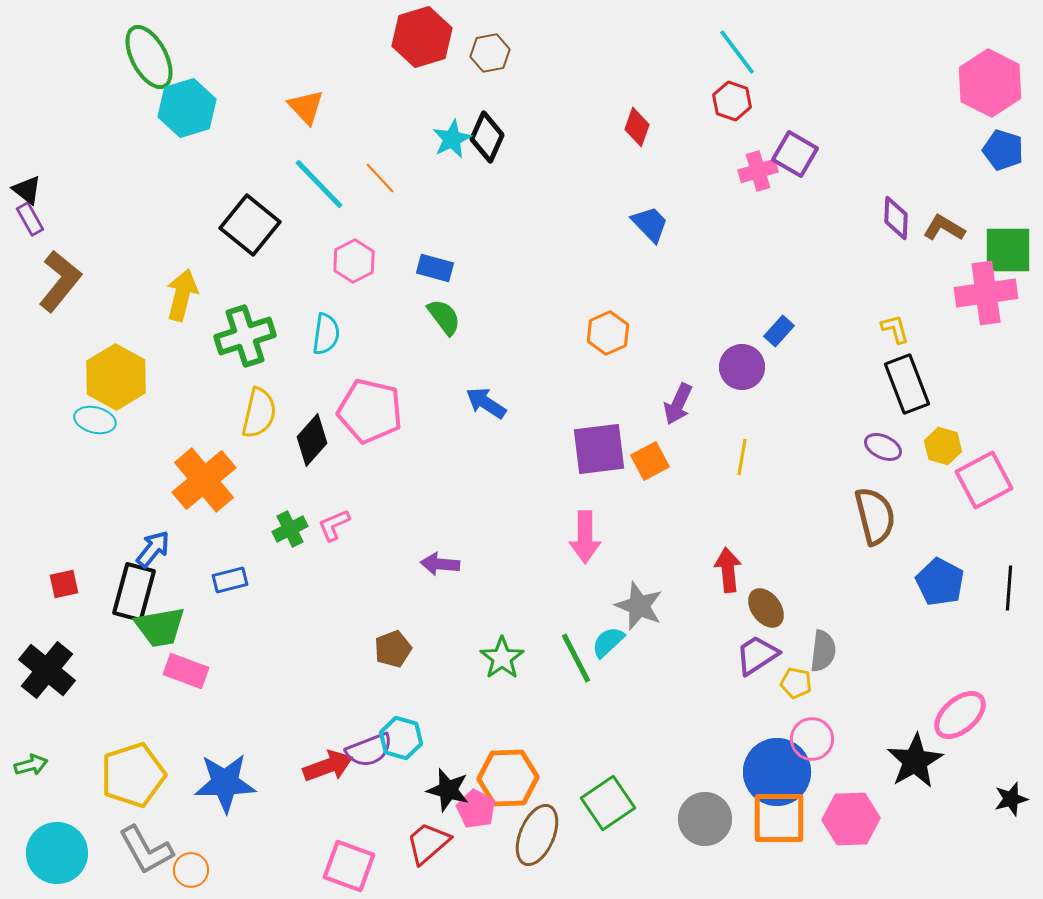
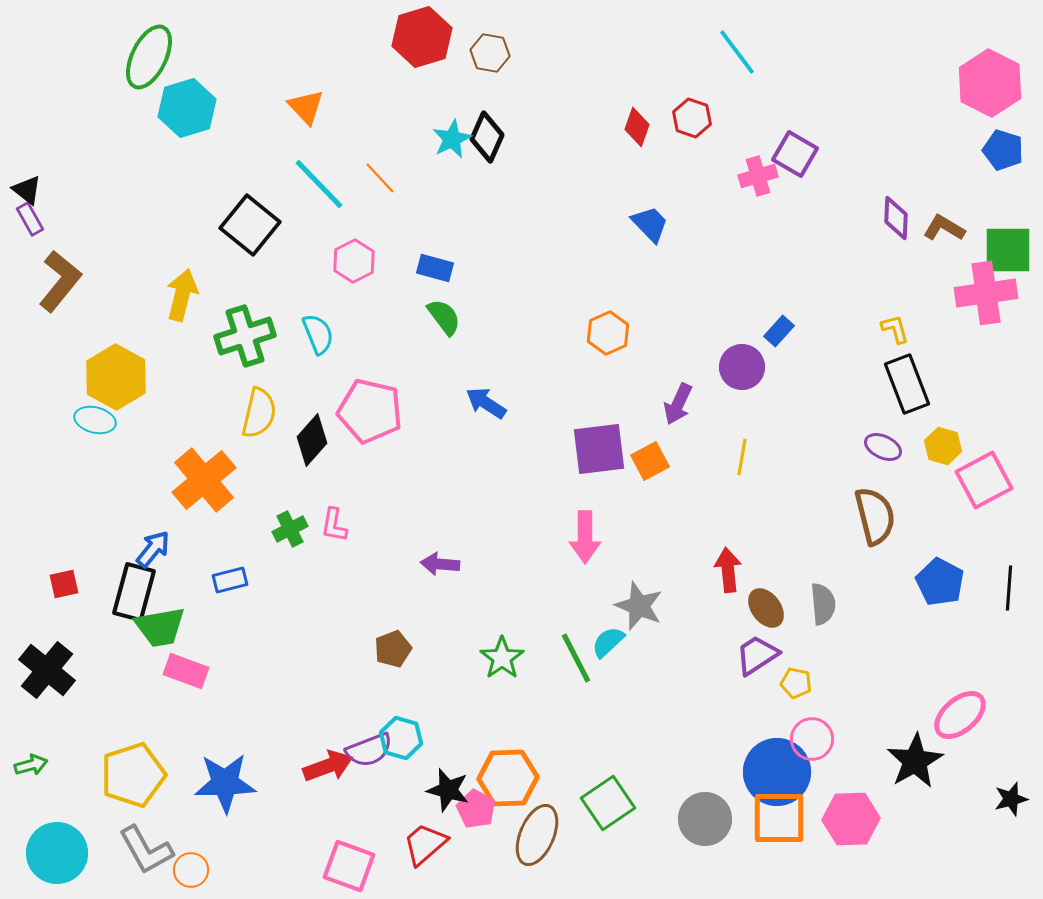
brown hexagon at (490, 53): rotated 21 degrees clockwise
green ellipse at (149, 57): rotated 54 degrees clockwise
red hexagon at (732, 101): moved 40 px left, 17 px down
pink cross at (758, 171): moved 5 px down
cyan semicircle at (326, 334): moved 8 px left; rotated 30 degrees counterclockwise
pink L-shape at (334, 525): rotated 57 degrees counterclockwise
gray semicircle at (823, 651): moved 47 px up; rotated 12 degrees counterclockwise
red trapezoid at (428, 843): moved 3 px left, 1 px down
